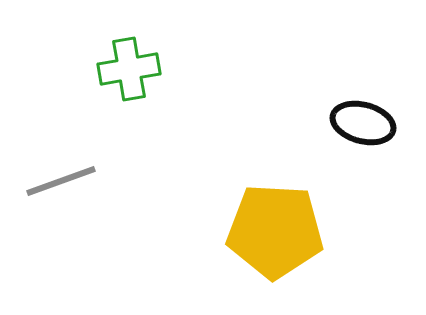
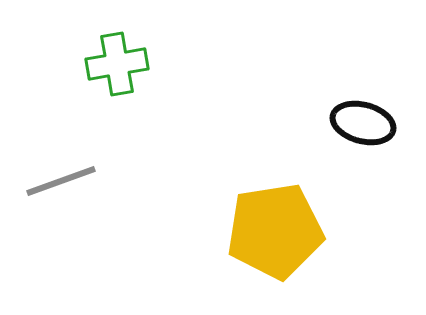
green cross: moved 12 px left, 5 px up
yellow pentagon: rotated 12 degrees counterclockwise
